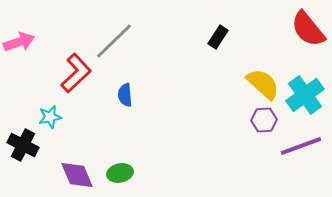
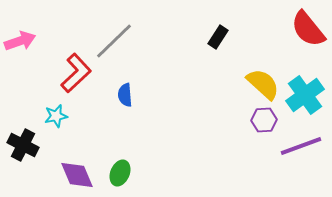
pink arrow: moved 1 px right, 1 px up
cyan star: moved 6 px right, 1 px up
green ellipse: rotated 55 degrees counterclockwise
